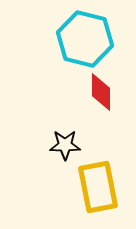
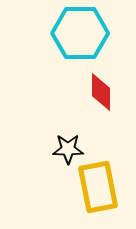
cyan hexagon: moved 5 px left, 6 px up; rotated 14 degrees counterclockwise
black star: moved 3 px right, 4 px down
